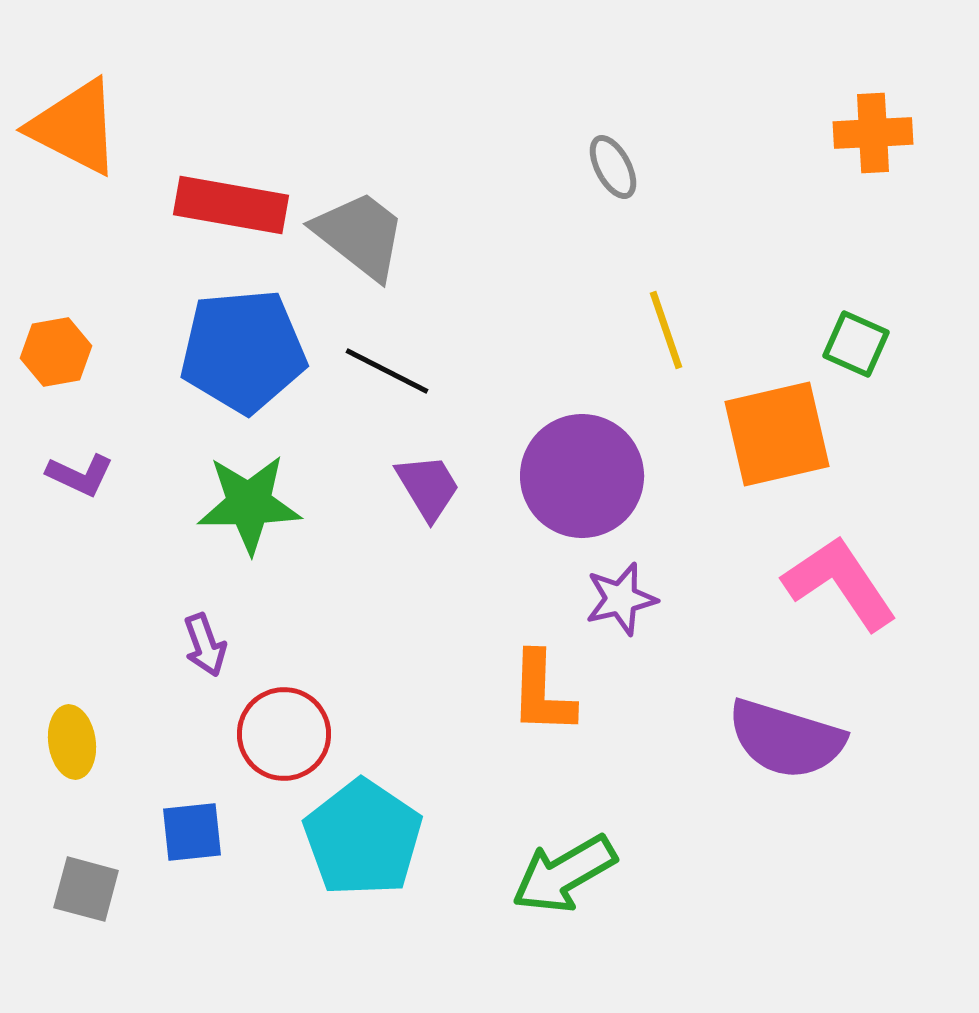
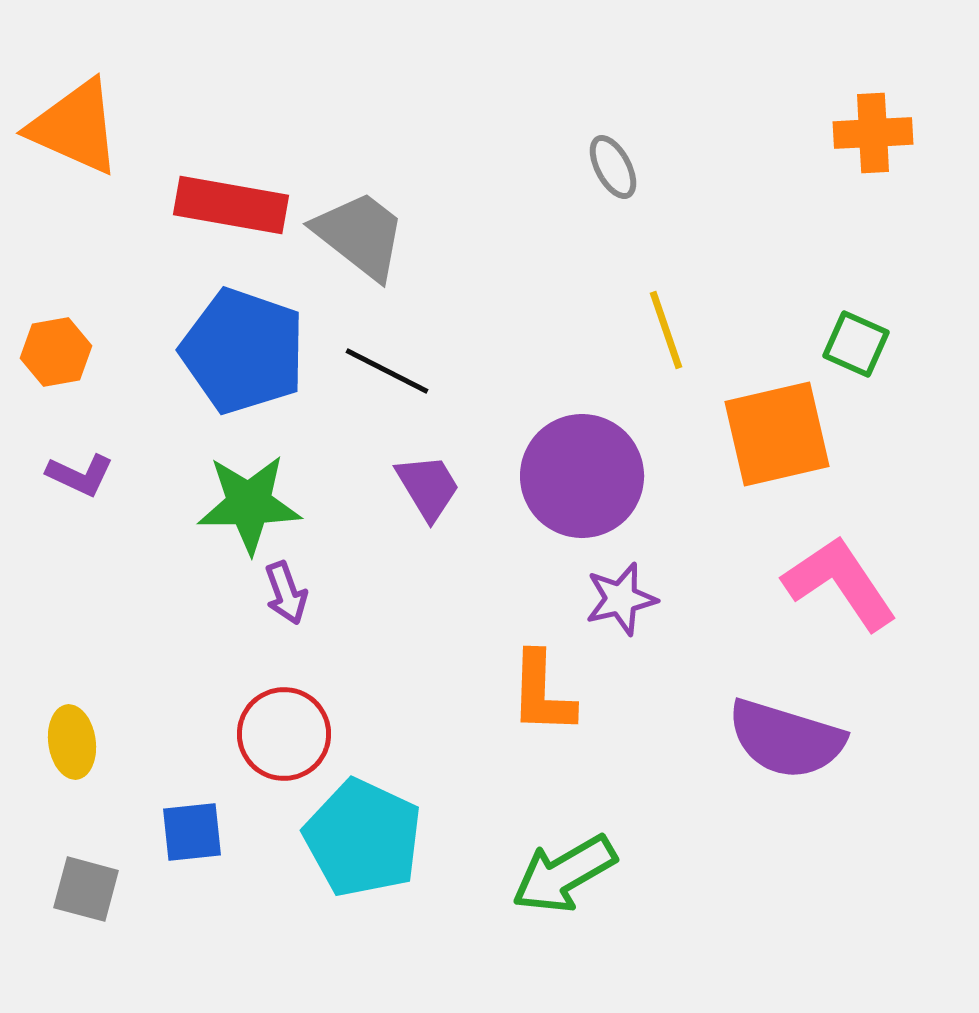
orange triangle: rotated 3 degrees counterclockwise
blue pentagon: rotated 24 degrees clockwise
purple arrow: moved 81 px right, 52 px up
cyan pentagon: rotated 9 degrees counterclockwise
